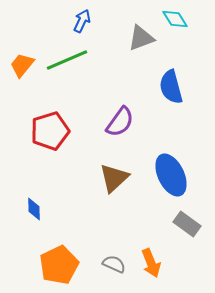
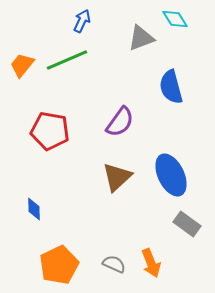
red pentagon: rotated 27 degrees clockwise
brown triangle: moved 3 px right, 1 px up
